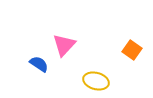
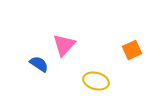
orange square: rotated 30 degrees clockwise
